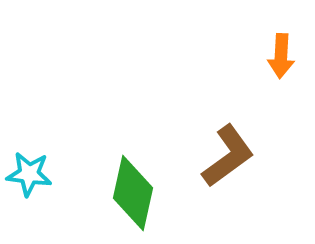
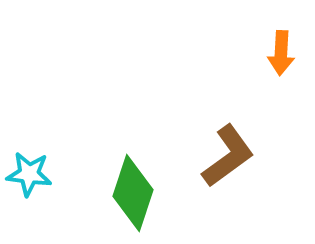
orange arrow: moved 3 px up
green diamond: rotated 6 degrees clockwise
